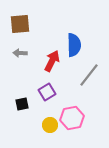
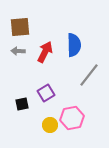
brown square: moved 3 px down
gray arrow: moved 2 px left, 2 px up
red arrow: moved 7 px left, 9 px up
purple square: moved 1 px left, 1 px down
